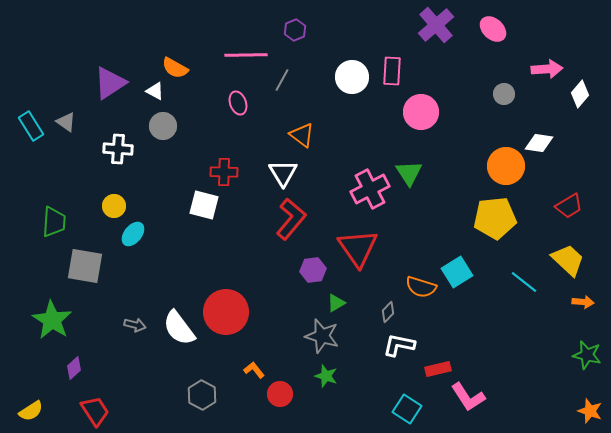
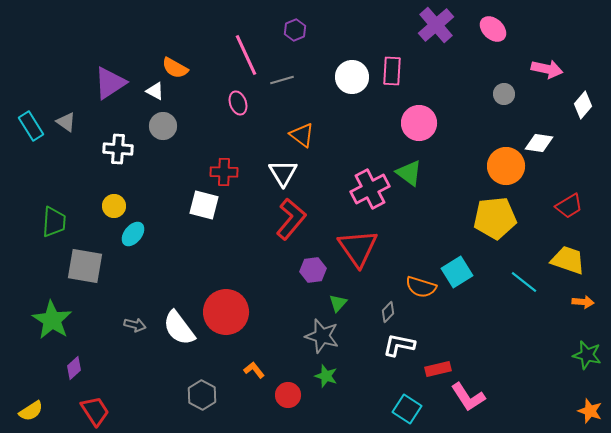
pink line at (246, 55): rotated 66 degrees clockwise
pink arrow at (547, 69): rotated 16 degrees clockwise
gray line at (282, 80): rotated 45 degrees clockwise
white diamond at (580, 94): moved 3 px right, 11 px down
pink circle at (421, 112): moved 2 px left, 11 px down
green triangle at (409, 173): rotated 20 degrees counterclockwise
yellow trapezoid at (568, 260): rotated 24 degrees counterclockwise
green triangle at (336, 303): moved 2 px right; rotated 18 degrees counterclockwise
red circle at (280, 394): moved 8 px right, 1 px down
